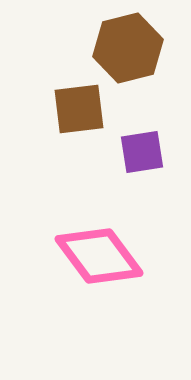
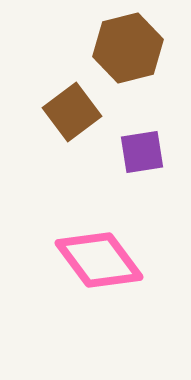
brown square: moved 7 px left, 3 px down; rotated 30 degrees counterclockwise
pink diamond: moved 4 px down
